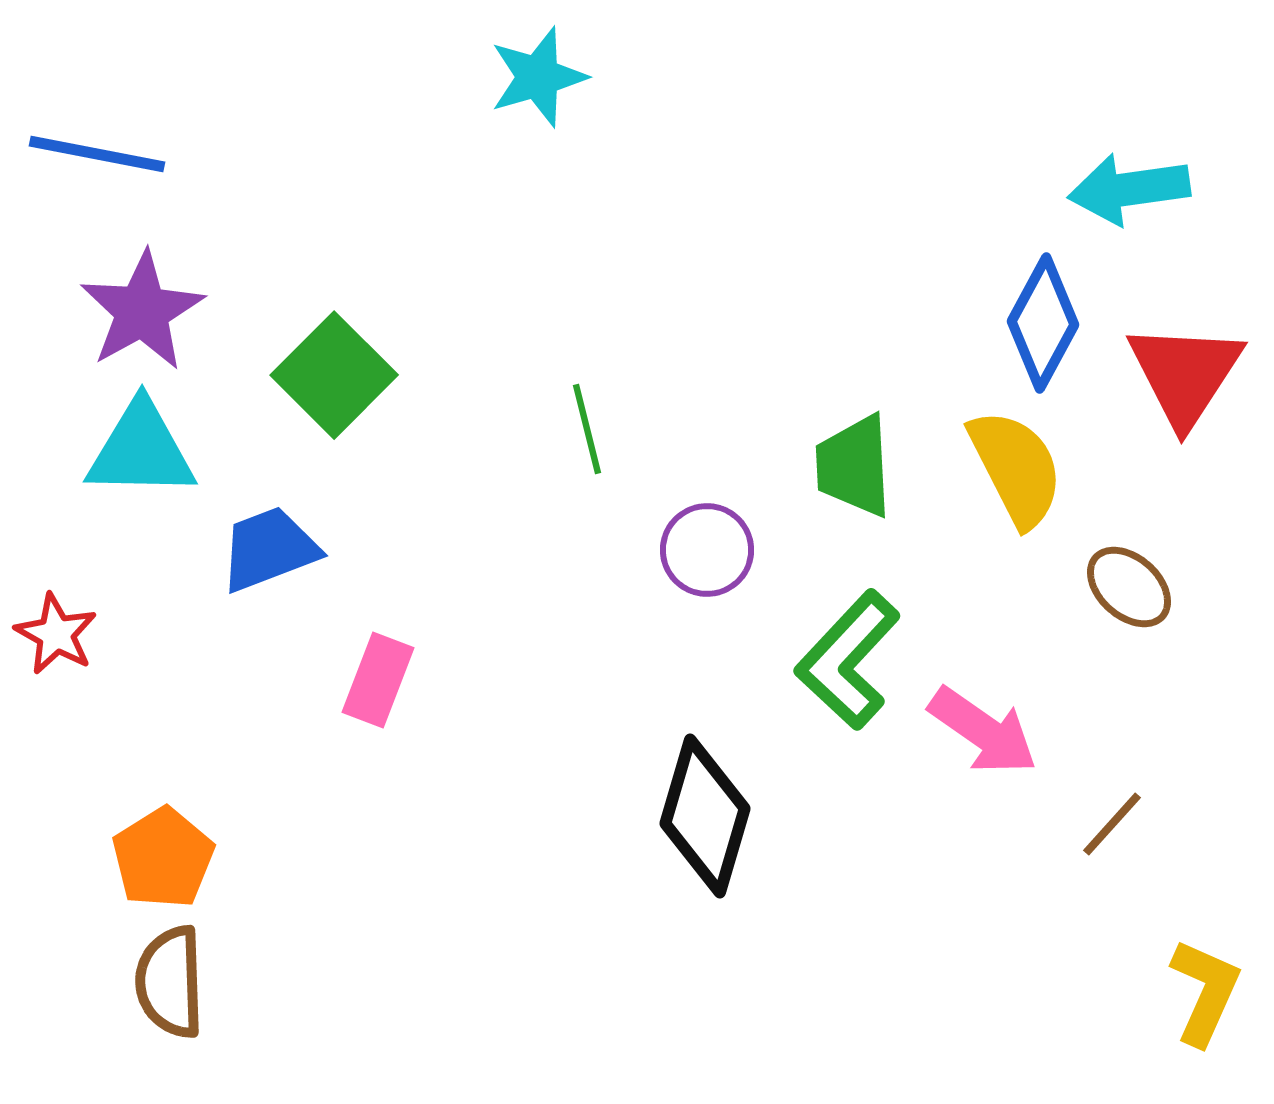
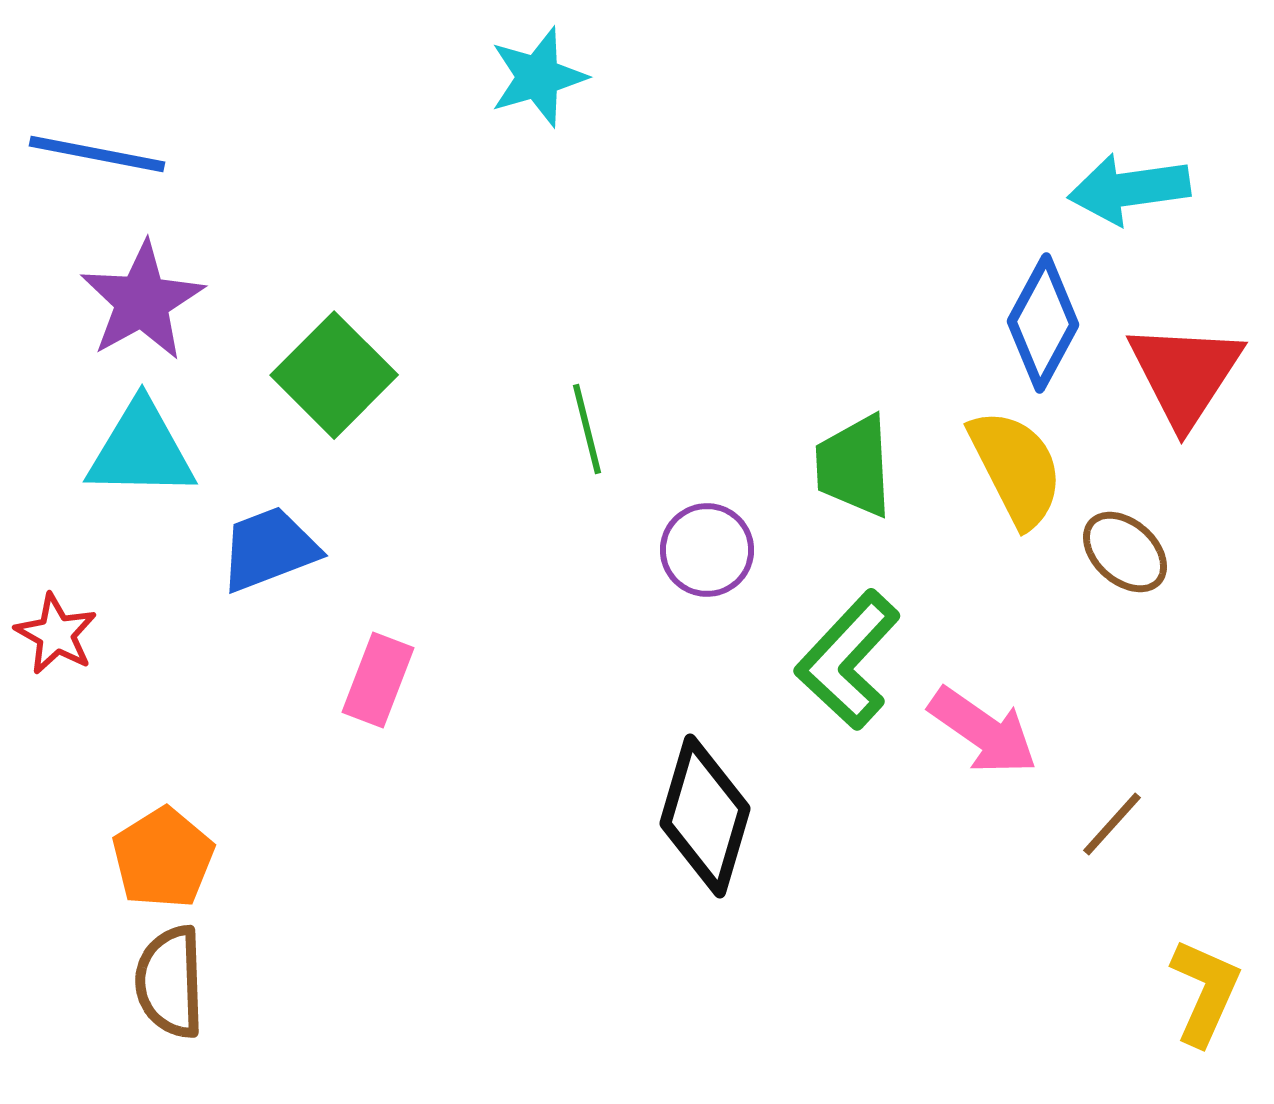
purple star: moved 10 px up
brown ellipse: moved 4 px left, 35 px up
